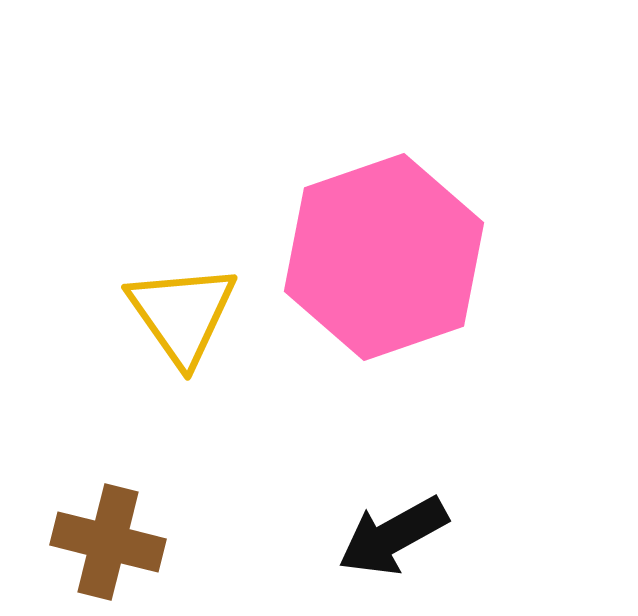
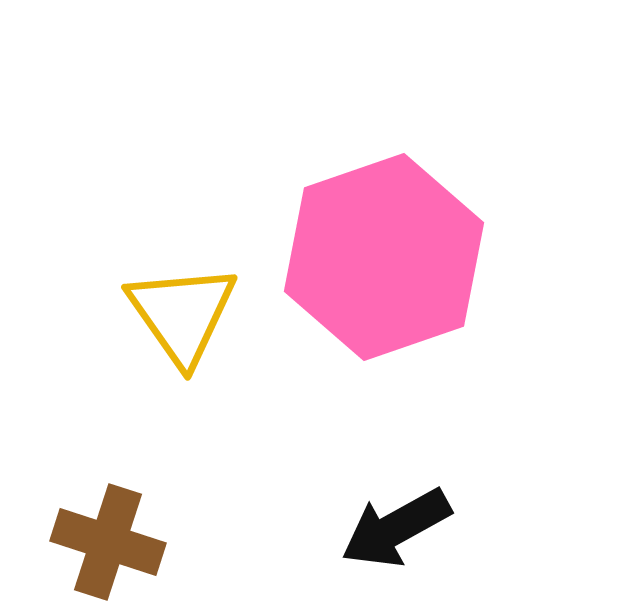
black arrow: moved 3 px right, 8 px up
brown cross: rotated 4 degrees clockwise
